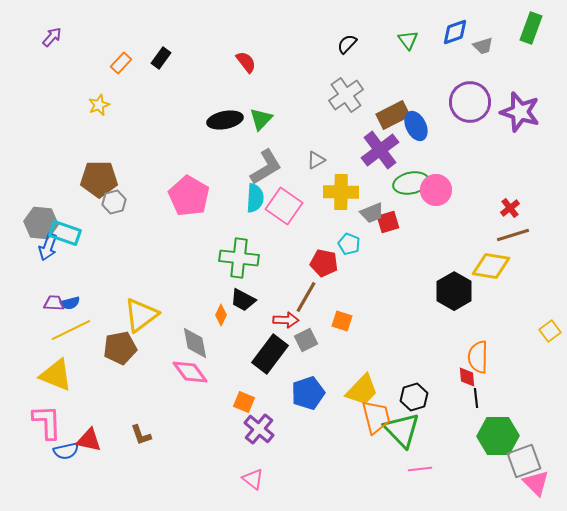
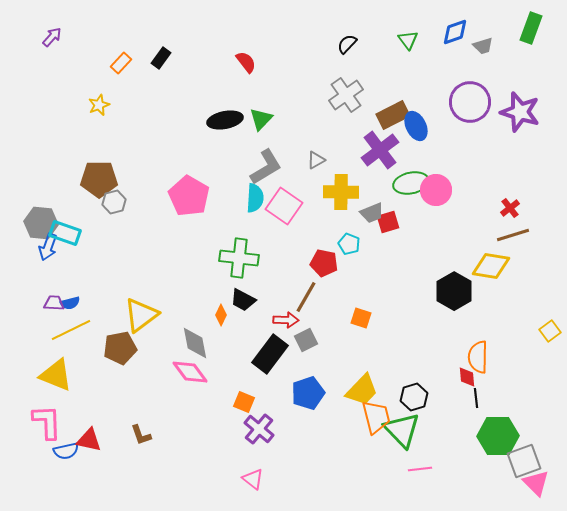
orange square at (342, 321): moved 19 px right, 3 px up
